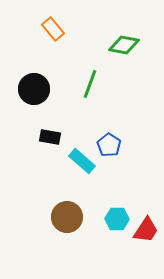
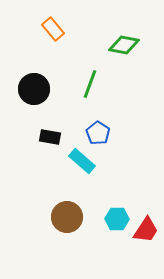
blue pentagon: moved 11 px left, 12 px up
